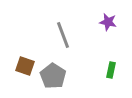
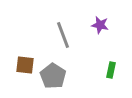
purple star: moved 8 px left, 3 px down
brown square: moved 1 px up; rotated 12 degrees counterclockwise
